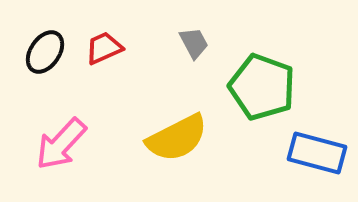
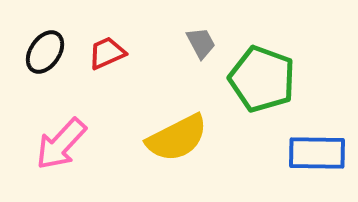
gray trapezoid: moved 7 px right
red trapezoid: moved 3 px right, 5 px down
green pentagon: moved 8 px up
blue rectangle: rotated 14 degrees counterclockwise
